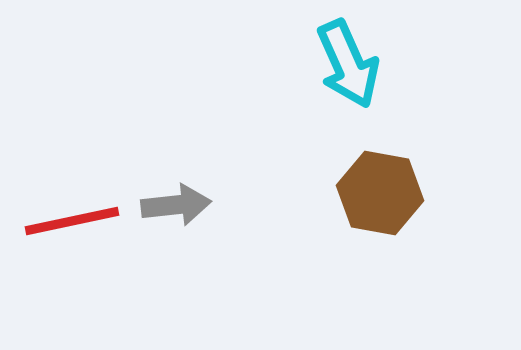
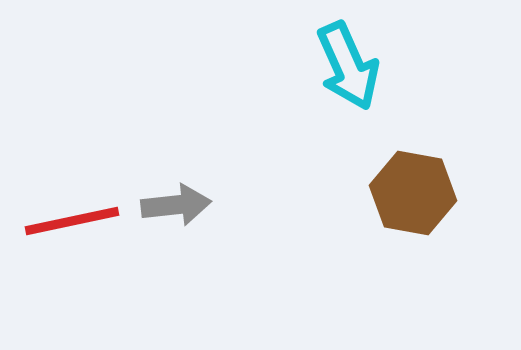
cyan arrow: moved 2 px down
brown hexagon: moved 33 px right
